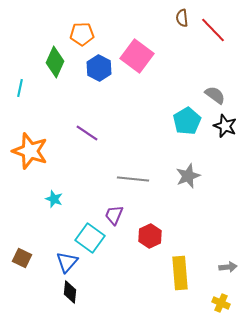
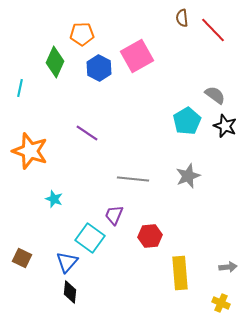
pink square: rotated 24 degrees clockwise
red hexagon: rotated 20 degrees clockwise
